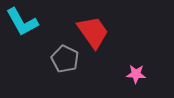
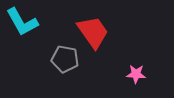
gray pentagon: rotated 16 degrees counterclockwise
